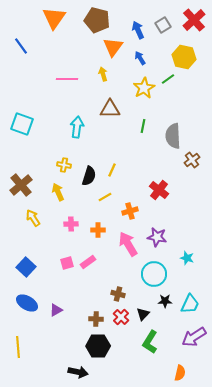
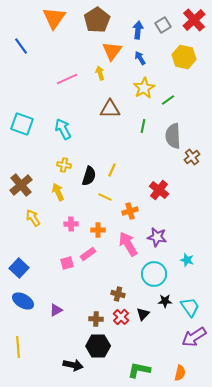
brown pentagon at (97, 20): rotated 25 degrees clockwise
blue arrow at (138, 30): rotated 30 degrees clockwise
orange triangle at (113, 47): moved 1 px left, 4 px down
yellow arrow at (103, 74): moved 3 px left, 1 px up
pink line at (67, 79): rotated 25 degrees counterclockwise
green line at (168, 79): moved 21 px down
cyan arrow at (77, 127): moved 14 px left, 2 px down; rotated 35 degrees counterclockwise
brown cross at (192, 160): moved 3 px up
yellow line at (105, 197): rotated 56 degrees clockwise
cyan star at (187, 258): moved 2 px down
pink rectangle at (88, 262): moved 8 px up
blue square at (26, 267): moved 7 px left, 1 px down
blue ellipse at (27, 303): moved 4 px left, 2 px up
cyan trapezoid at (190, 304): moved 3 px down; rotated 60 degrees counterclockwise
green L-shape at (150, 342): moved 11 px left, 28 px down; rotated 70 degrees clockwise
black arrow at (78, 372): moved 5 px left, 7 px up
